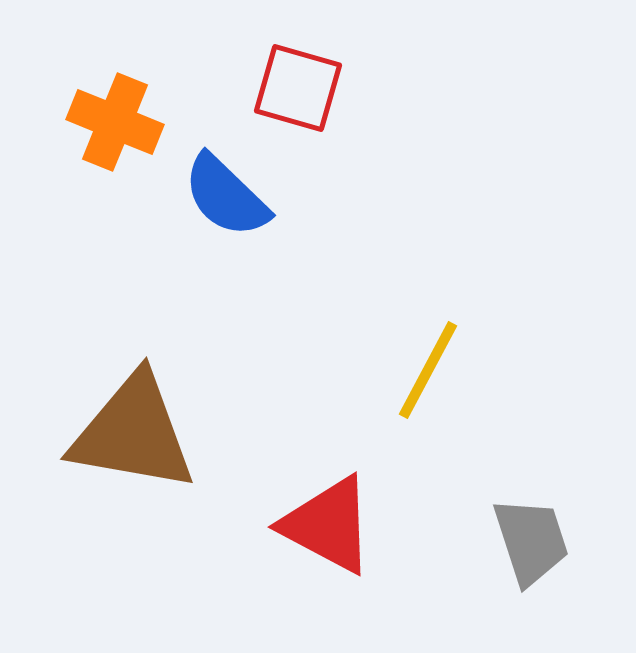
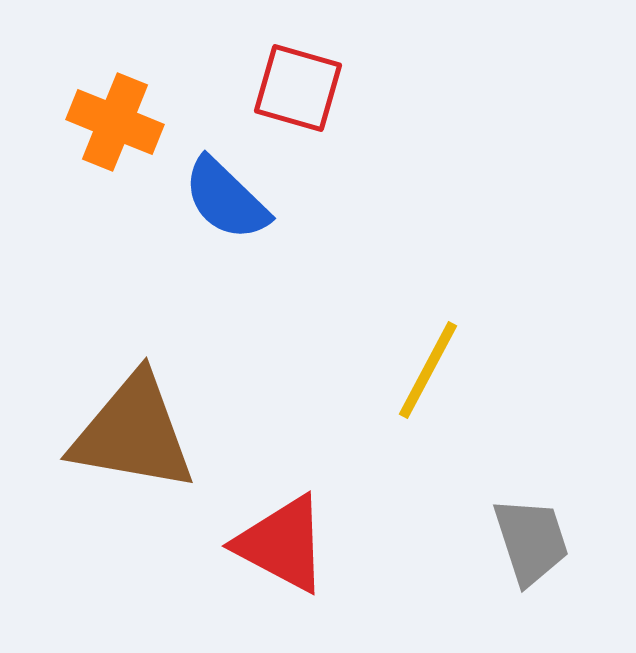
blue semicircle: moved 3 px down
red triangle: moved 46 px left, 19 px down
